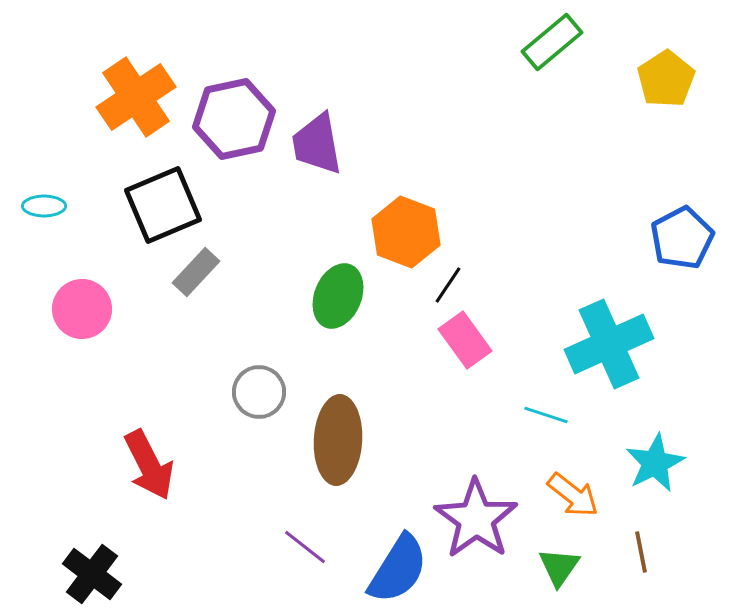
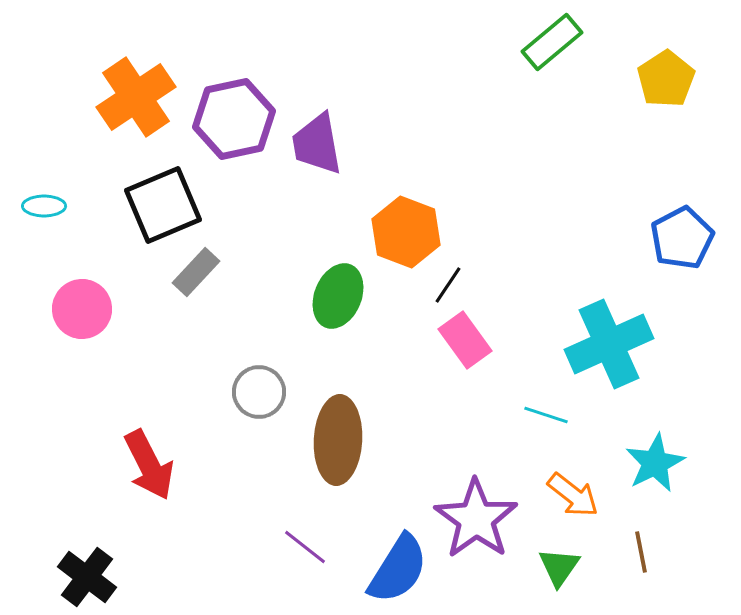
black cross: moved 5 px left, 3 px down
